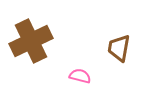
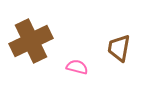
pink semicircle: moved 3 px left, 9 px up
